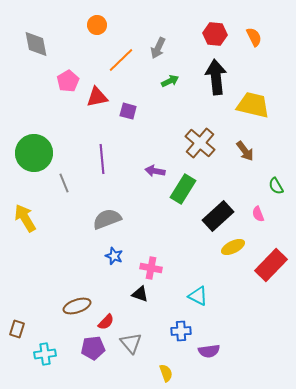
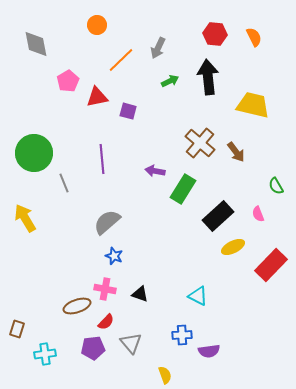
black arrow: moved 8 px left
brown arrow: moved 9 px left, 1 px down
gray semicircle: moved 3 px down; rotated 20 degrees counterclockwise
pink cross: moved 46 px left, 21 px down
blue cross: moved 1 px right, 4 px down
yellow semicircle: moved 1 px left, 2 px down
